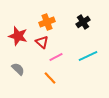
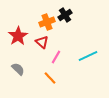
black cross: moved 18 px left, 7 px up
red star: rotated 24 degrees clockwise
pink line: rotated 32 degrees counterclockwise
